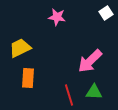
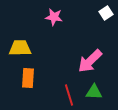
pink star: moved 3 px left
yellow trapezoid: rotated 25 degrees clockwise
